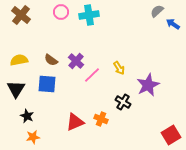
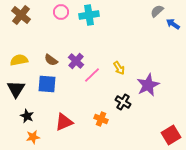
red triangle: moved 11 px left
